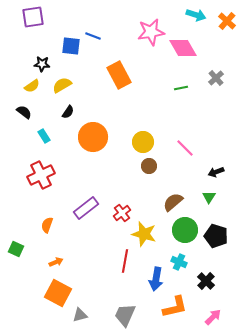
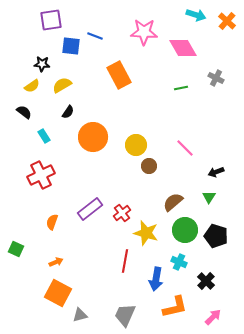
purple square at (33, 17): moved 18 px right, 3 px down
pink star at (151, 32): moved 7 px left; rotated 12 degrees clockwise
blue line at (93, 36): moved 2 px right
gray cross at (216, 78): rotated 21 degrees counterclockwise
yellow circle at (143, 142): moved 7 px left, 3 px down
purple rectangle at (86, 208): moved 4 px right, 1 px down
orange semicircle at (47, 225): moved 5 px right, 3 px up
yellow star at (144, 234): moved 2 px right, 1 px up
